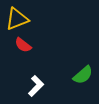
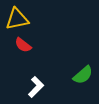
yellow triangle: rotated 10 degrees clockwise
white L-shape: moved 1 px down
